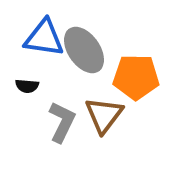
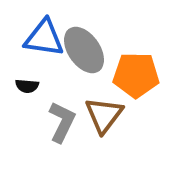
orange pentagon: moved 2 px up
